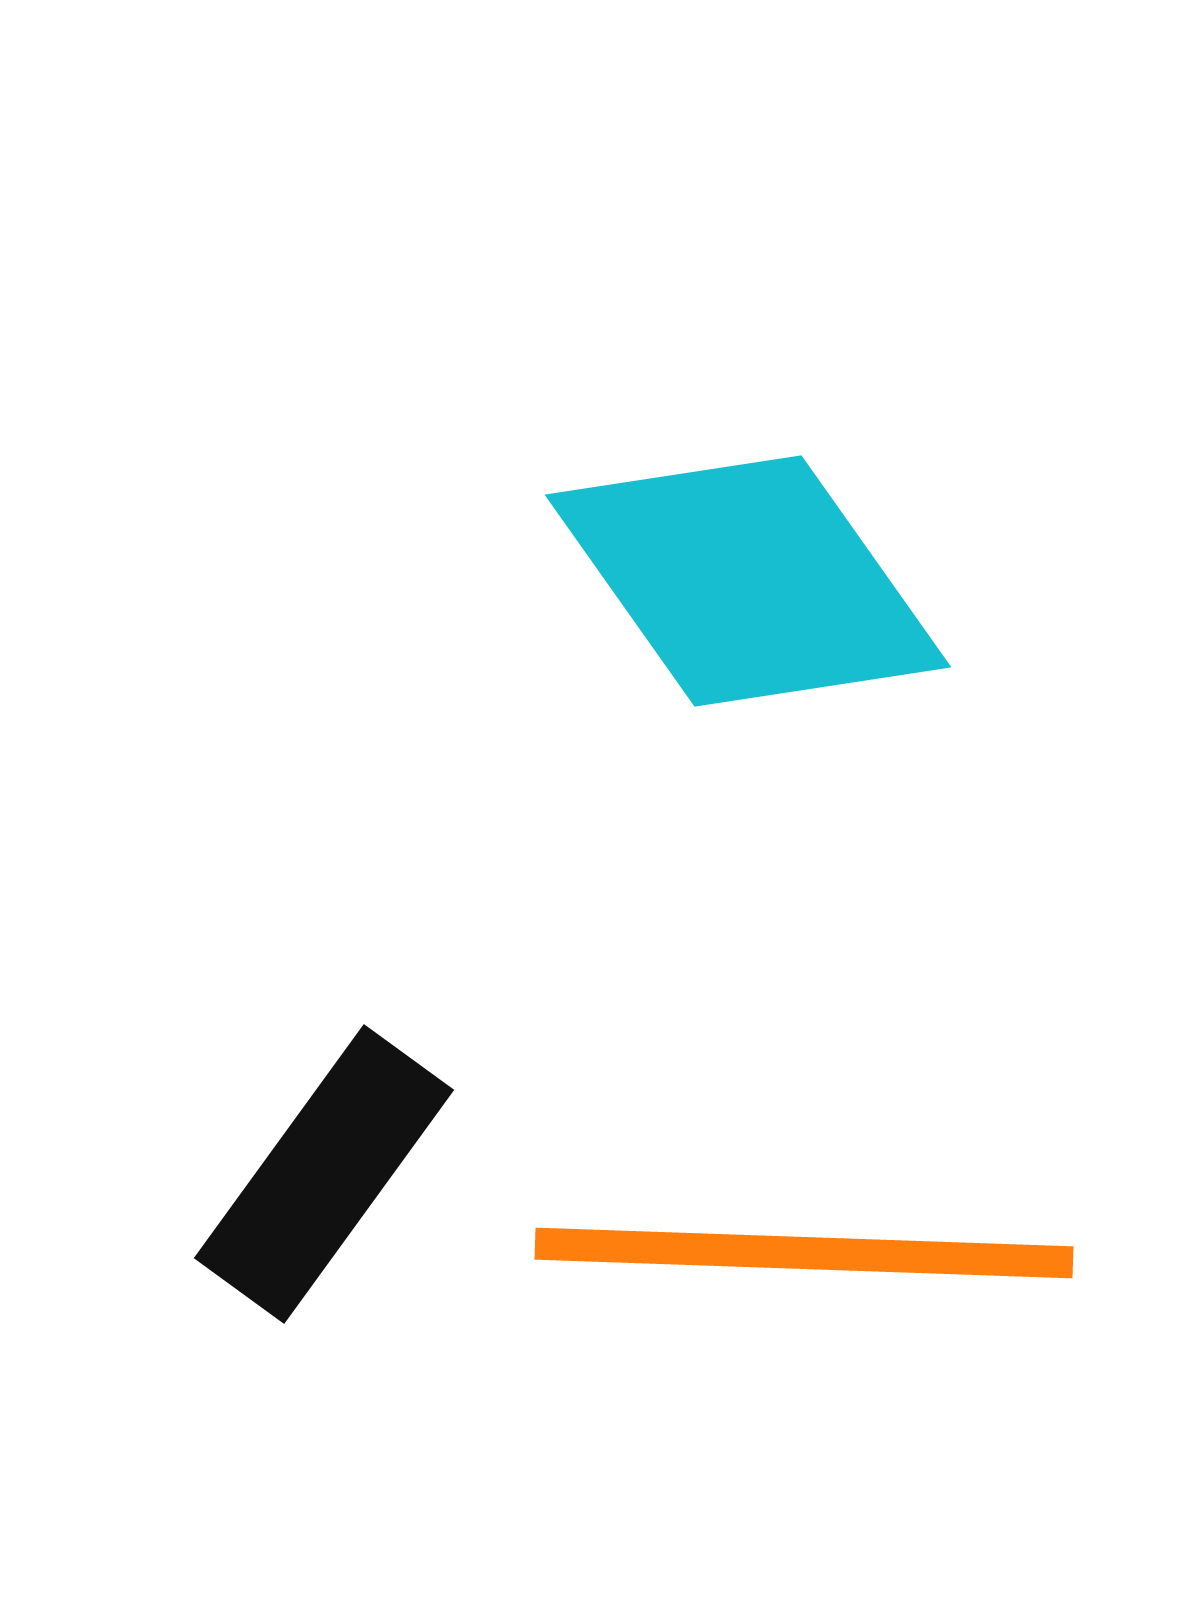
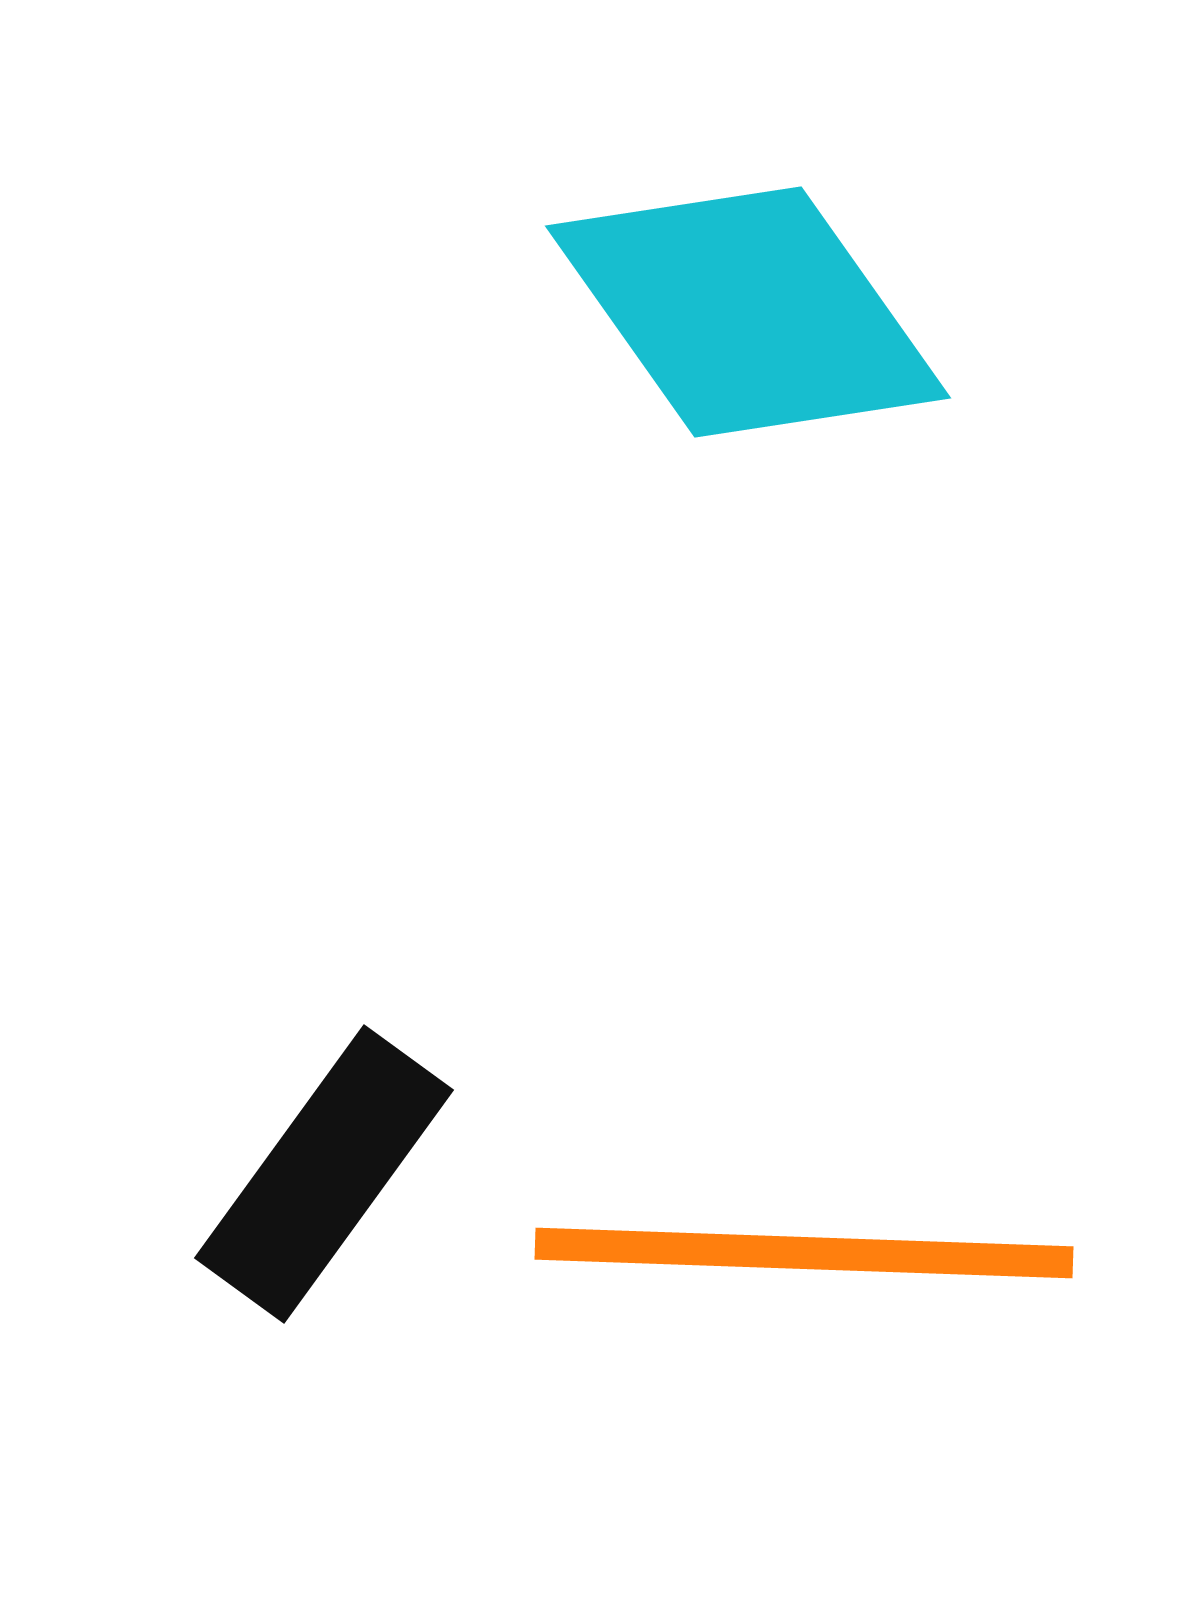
cyan diamond: moved 269 px up
